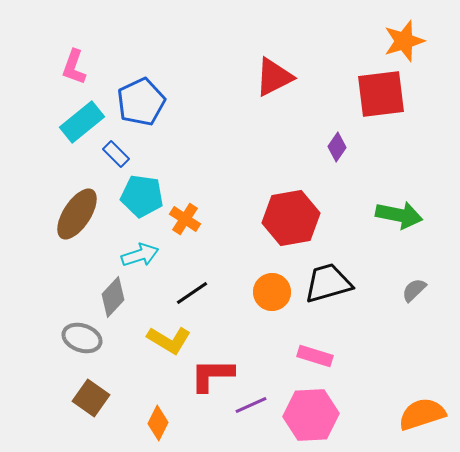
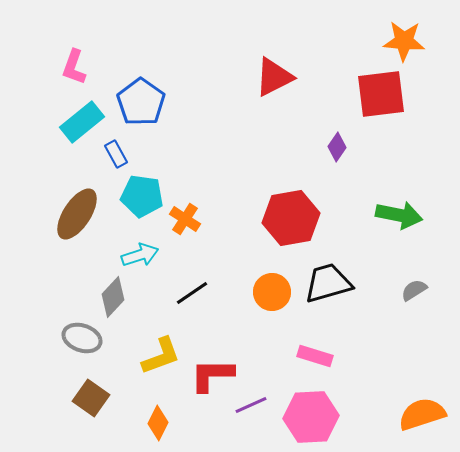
orange star: rotated 21 degrees clockwise
blue pentagon: rotated 12 degrees counterclockwise
blue rectangle: rotated 16 degrees clockwise
gray semicircle: rotated 12 degrees clockwise
yellow L-shape: moved 8 px left, 16 px down; rotated 51 degrees counterclockwise
pink hexagon: moved 2 px down
